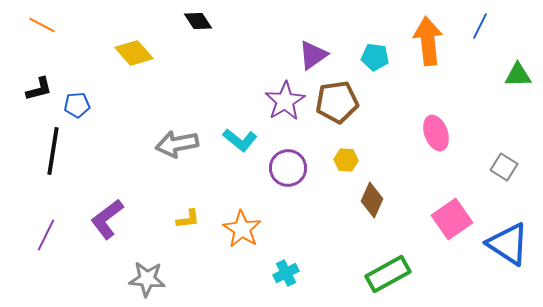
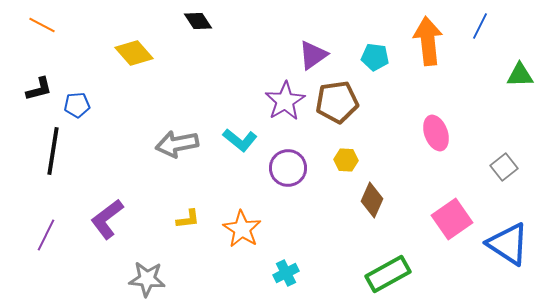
green triangle: moved 2 px right
gray square: rotated 20 degrees clockwise
